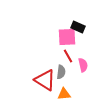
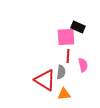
pink square: moved 1 px left
red line: rotated 32 degrees clockwise
